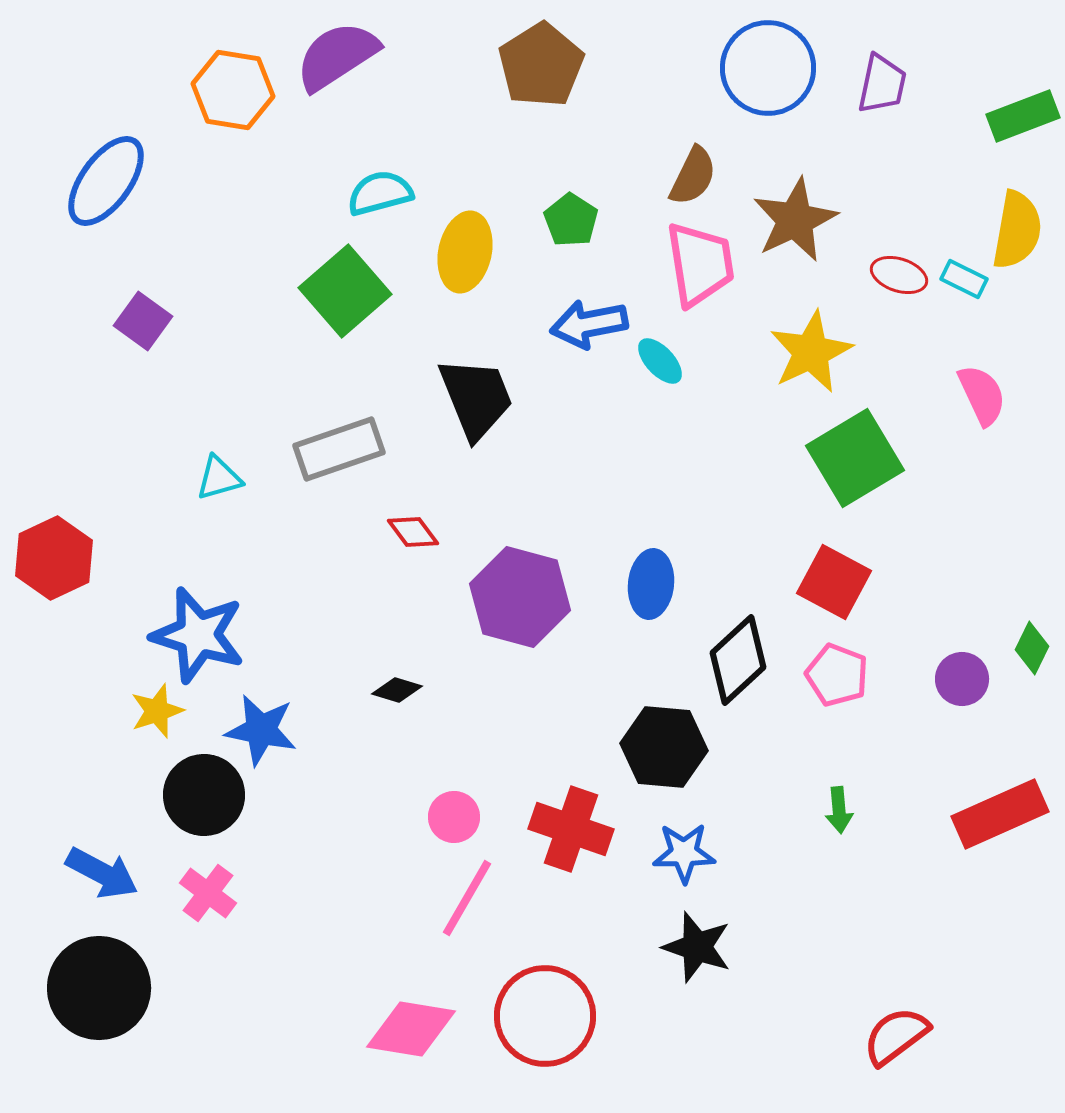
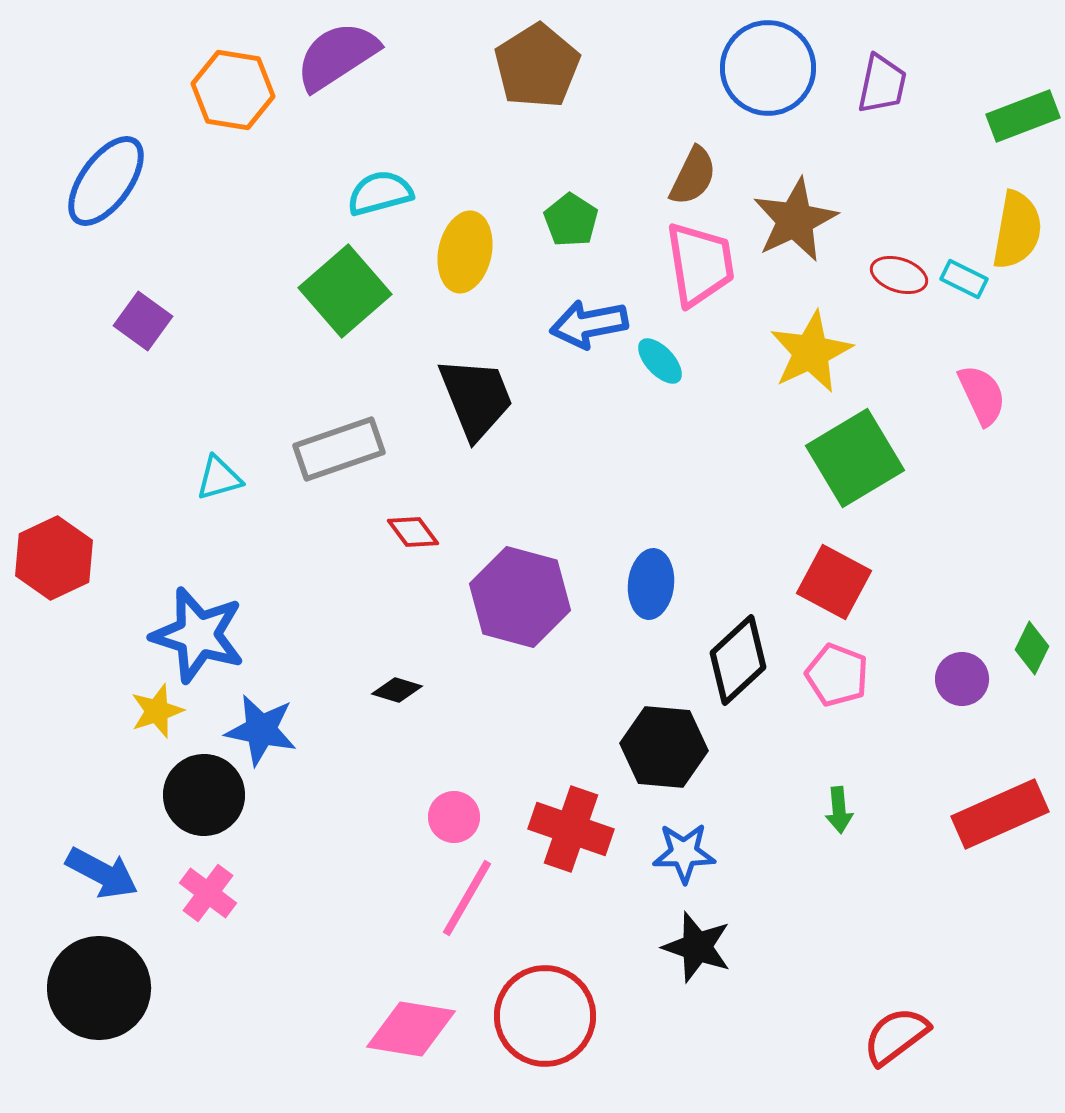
brown pentagon at (541, 65): moved 4 px left, 1 px down
